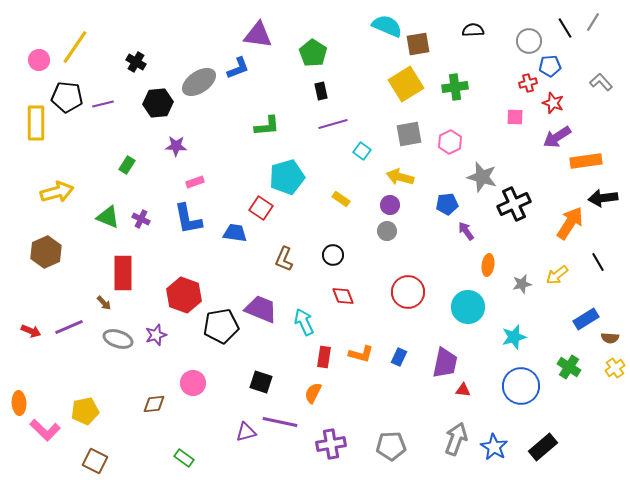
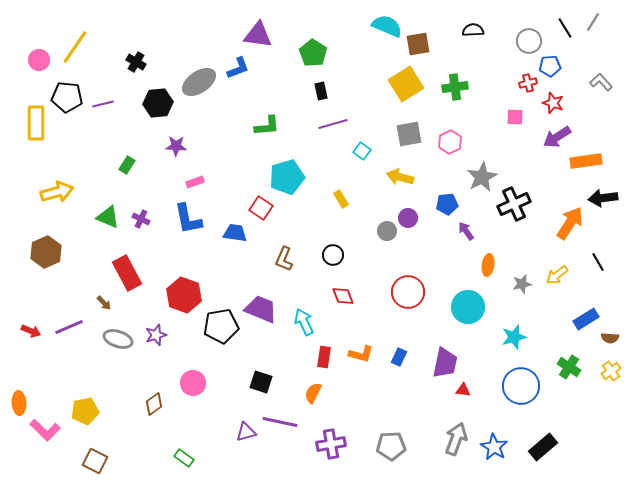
gray star at (482, 177): rotated 28 degrees clockwise
yellow rectangle at (341, 199): rotated 24 degrees clockwise
purple circle at (390, 205): moved 18 px right, 13 px down
red rectangle at (123, 273): moved 4 px right; rotated 28 degrees counterclockwise
yellow cross at (615, 368): moved 4 px left, 3 px down
brown diamond at (154, 404): rotated 30 degrees counterclockwise
